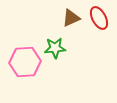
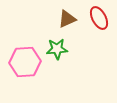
brown triangle: moved 4 px left, 1 px down
green star: moved 2 px right, 1 px down
